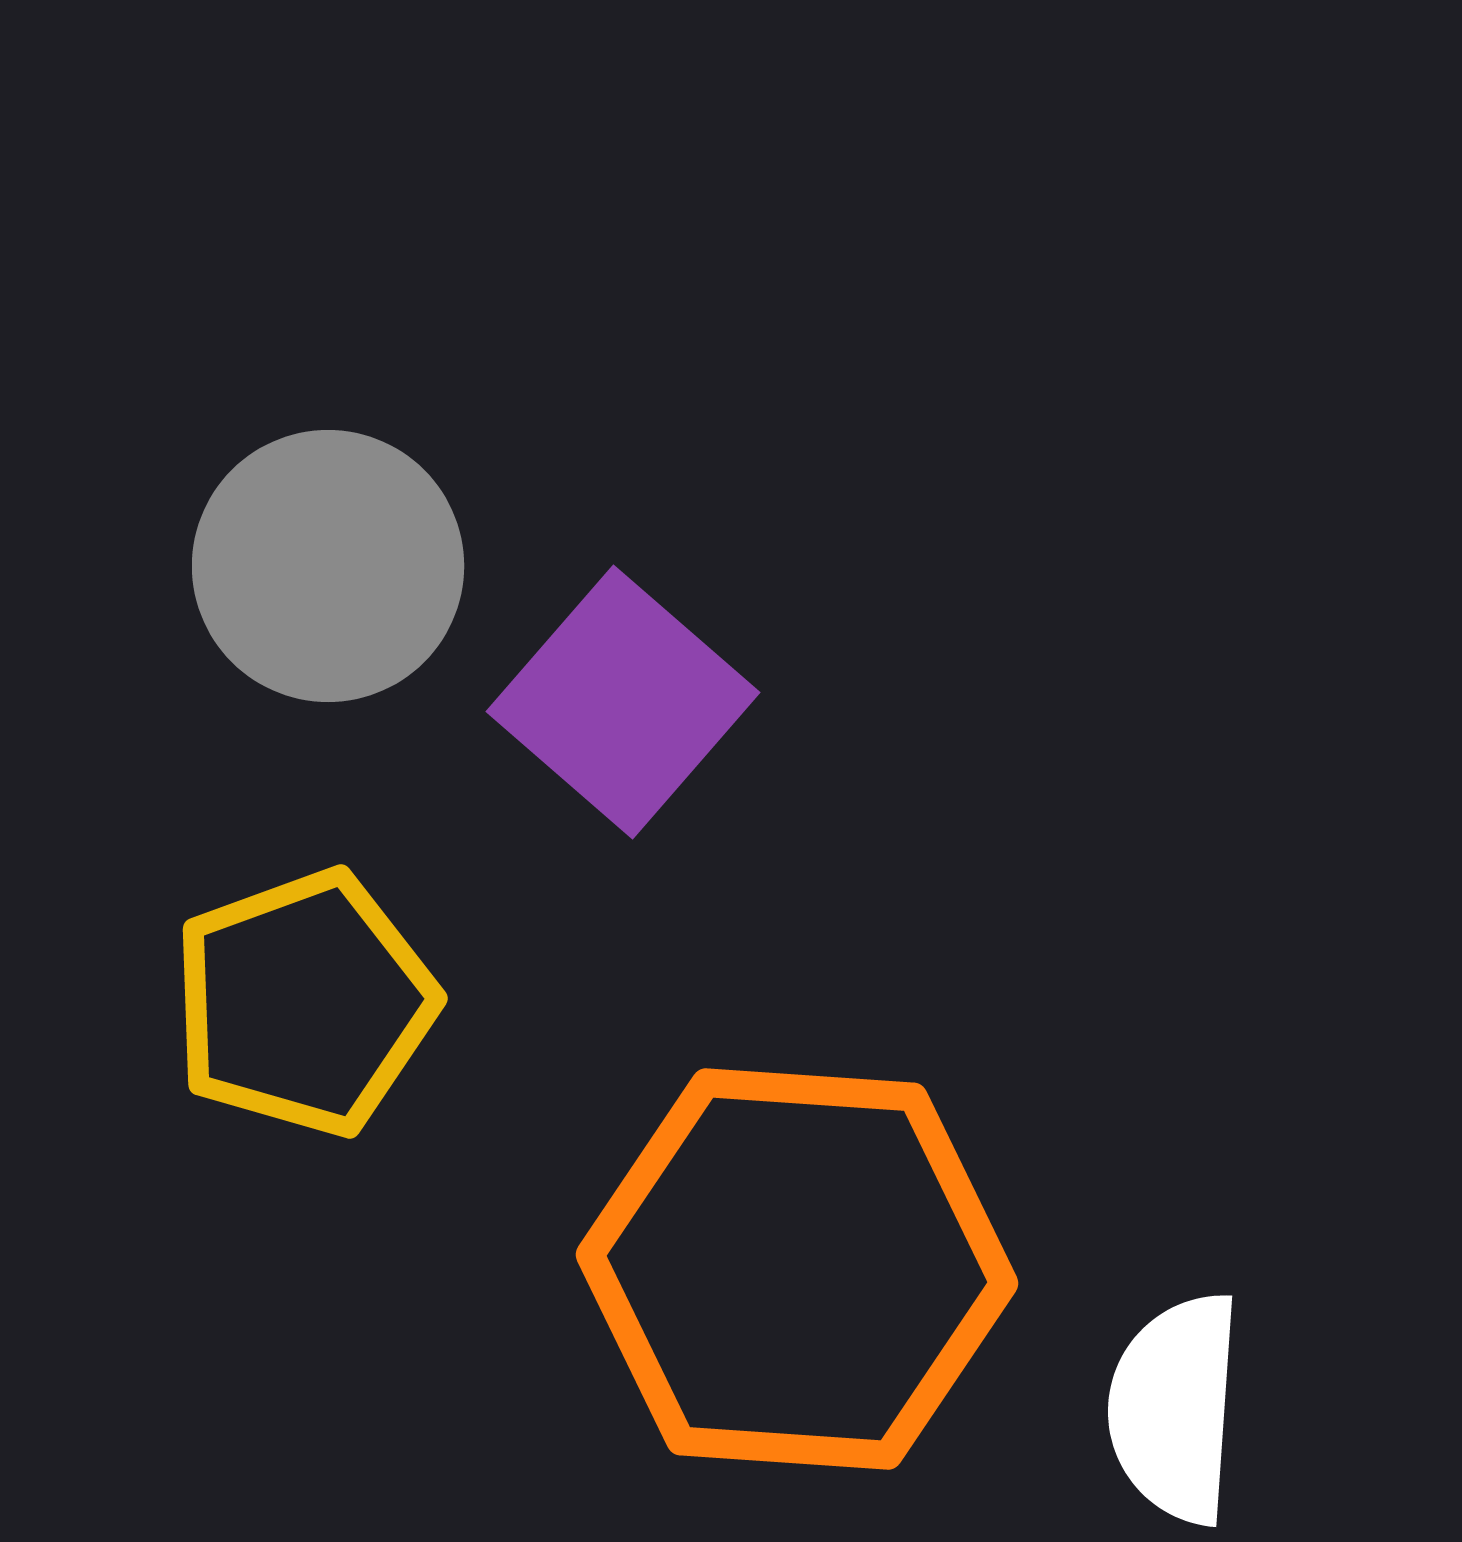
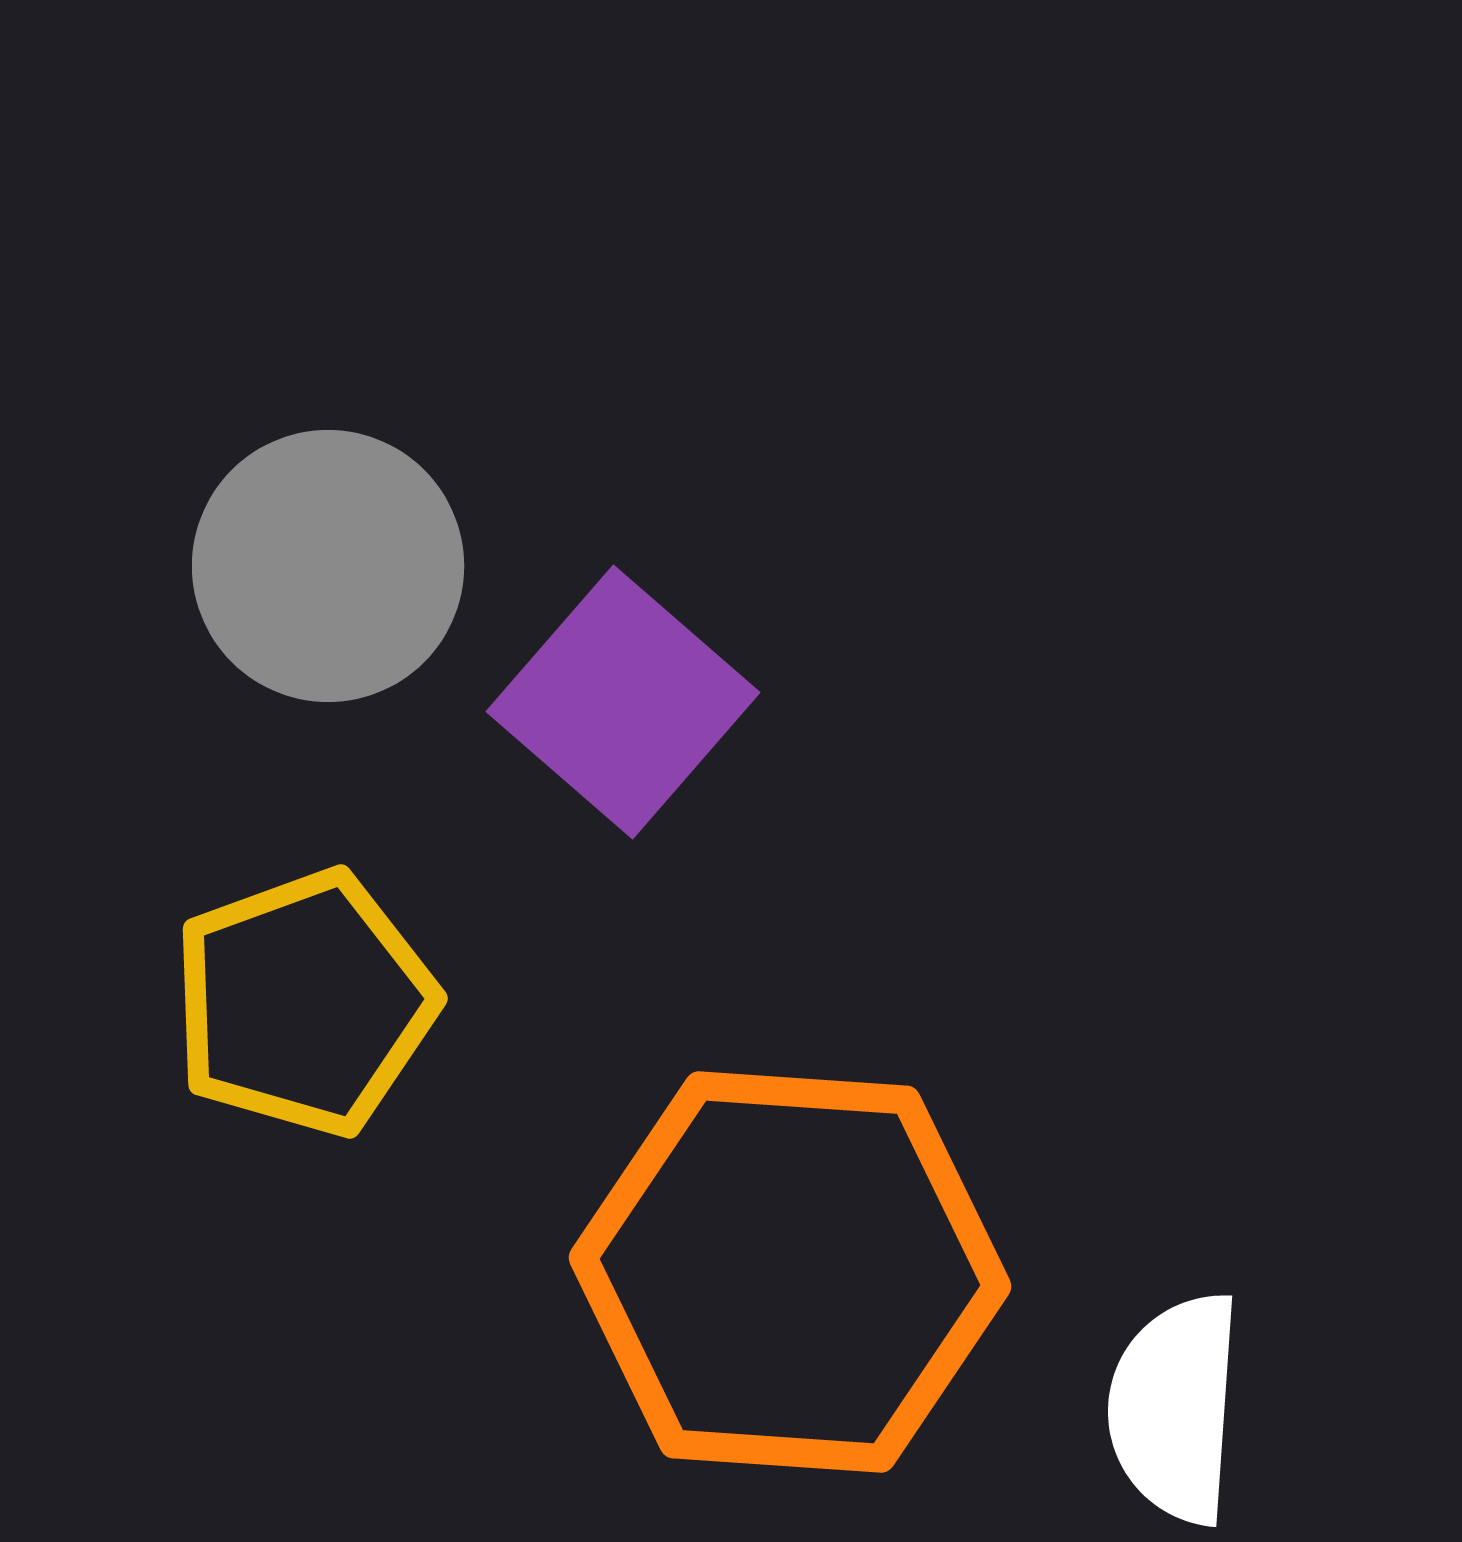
orange hexagon: moved 7 px left, 3 px down
